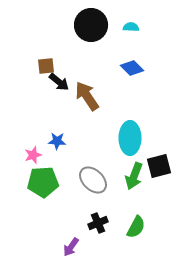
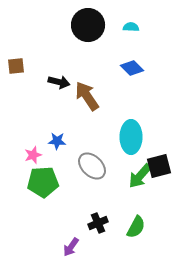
black circle: moved 3 px left
brown square: moved 30 px left
black arrow: rotated 25 degrees counterclockwise
cyan ellipse: moved 1 px right, 1 px up
green arrow: moved 6 px right; rotated 20 degrees clockwise
gray ellipse: moved 1 px left, 14 px up
